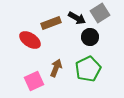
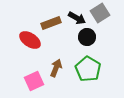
black circle: moved 3 px left
green pentagon: rotated 15 degrees counterclockwise
